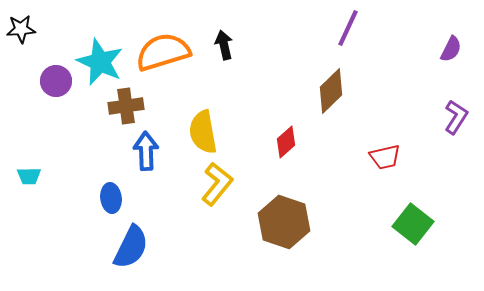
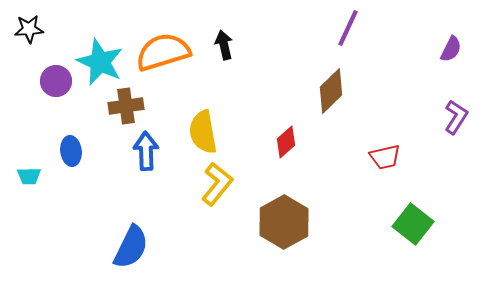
black star: moved 8 px right
blue ellipse: moved 40 px left, 47 px up
brown hexagon: rotated 12 degrees clockwise
